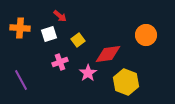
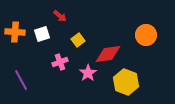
orange cross: moved 5 px left, 4 px down
white square: moved 7 px left
